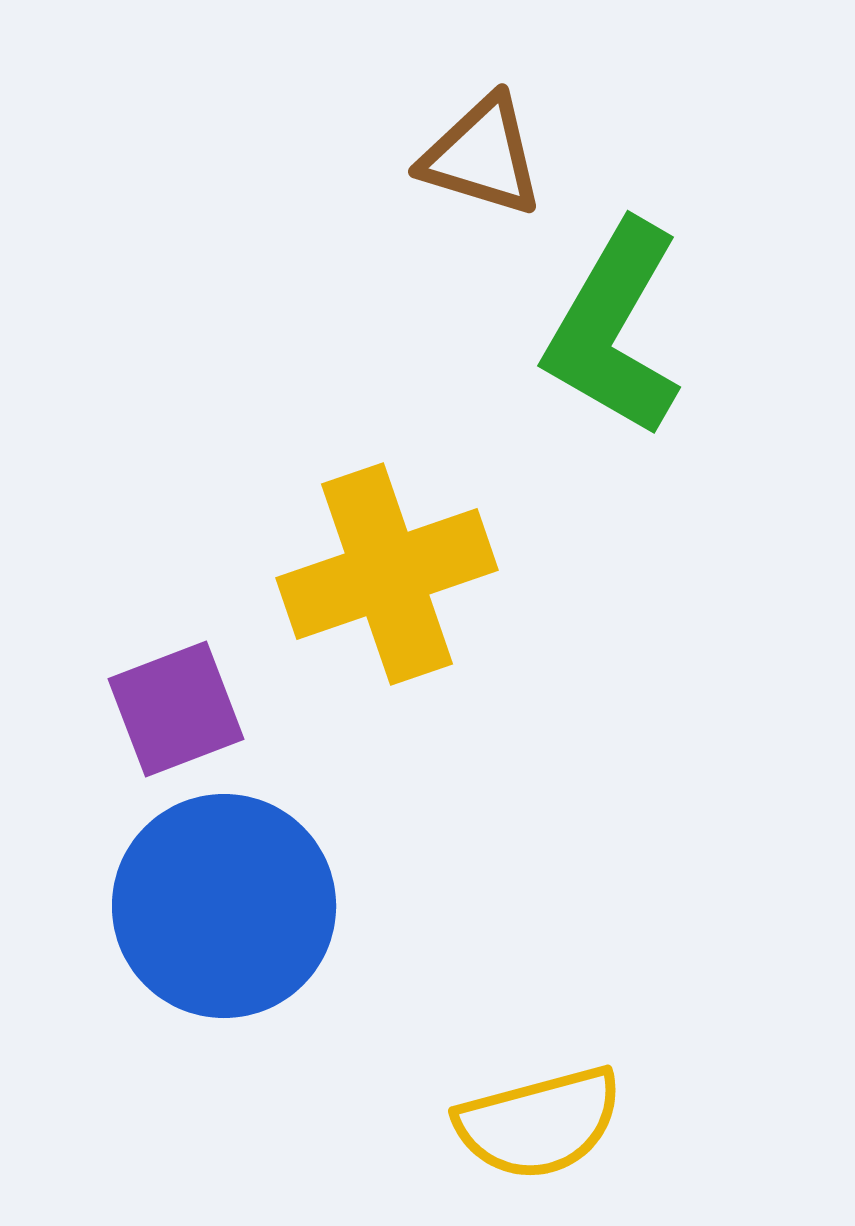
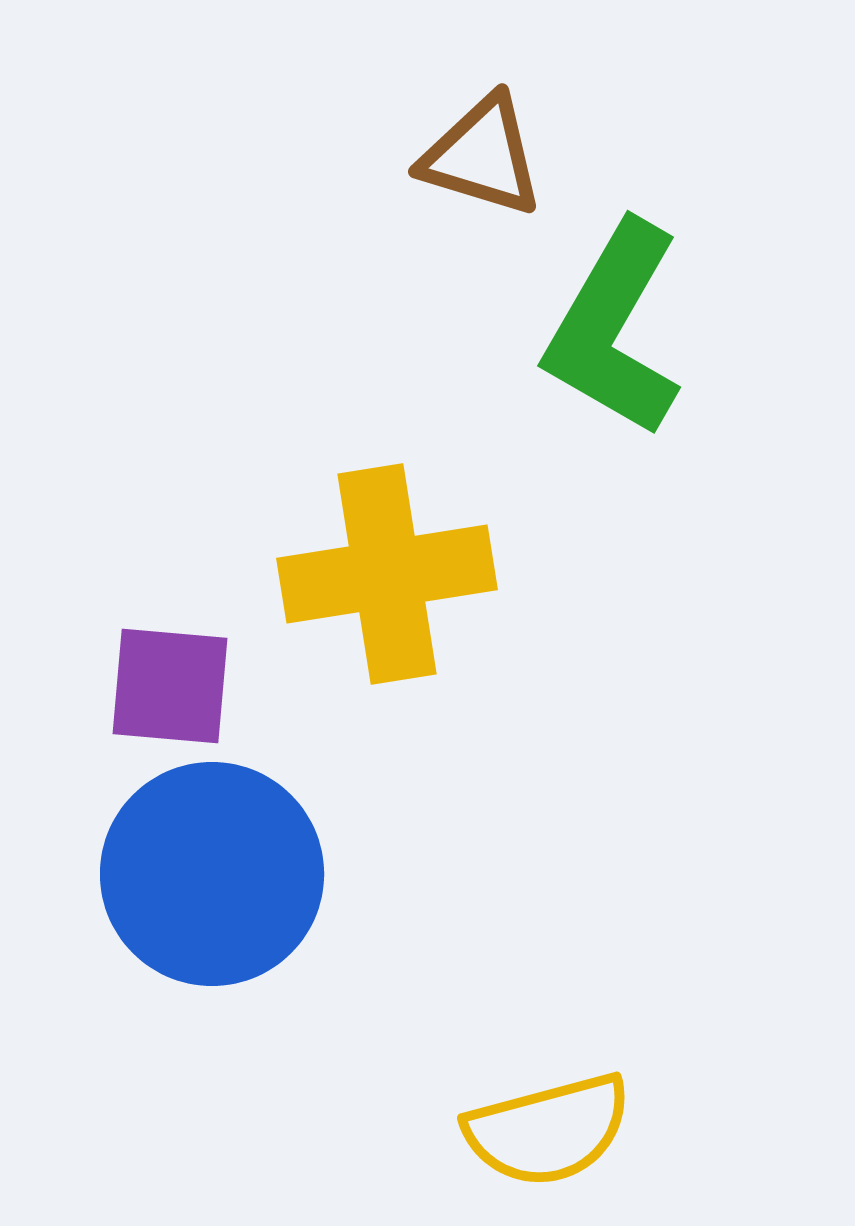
yellow cross: rotated 10 degrees clockwise
purple square: moved 6 px left, 23 px up; rotated 26 degrees clockwise
blue circle: moved 12 px left, 32 px up
yellow semicircle: moved 9 px right, 7 px down
